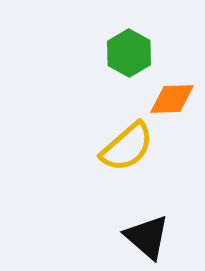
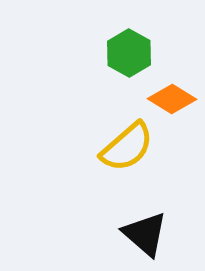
orange diamond: rotated 33 degrees clockwise
black triangle: moved 2 px left, 3 px up
